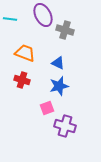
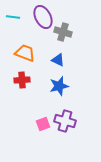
purple ellipse: moved 2 px down
cyan line: moved 3 px right, 2 px up
gray cross: moved 2 px left, 2 px down
blue triangle: moved 3 px up
red cross: rotated 21 degrees counterclockwise
pink square: moved 4 px left, 16 px down
purple cross: moved 5 px up
